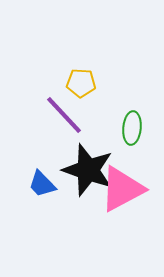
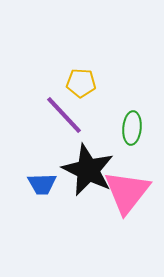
black star: rotated 6 degrees clockwise
blue trapezoid: rotated 48 degrees counterclockwise
pink triangle: moved 5 px right, 3 px down; rotated 24 degrees counterclockwise
